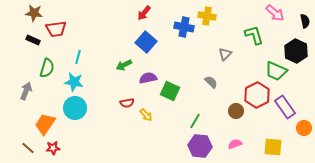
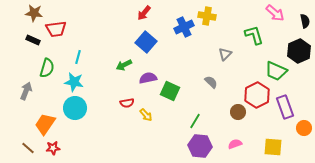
blue cross: rotated 36 degrees counterclockwise
black hexagon: moved 3 px right; rotated 10 degrees clockwise
purple rectangle: rotated 15 degrees clockwise
brown circle: moved 2 px right, 1 px down
